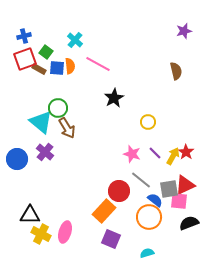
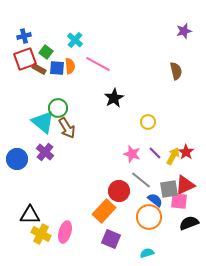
cyan triangle: moved 2 px right
